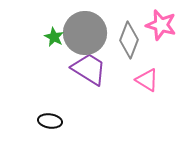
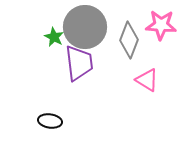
pink star: rotated 12 degrees counterclockwise
gray circle: moved 6 px up
purple trapezoid: moved 10 px left, 6 px up; rotated 51 degrees clockwise
